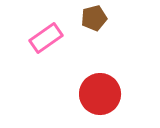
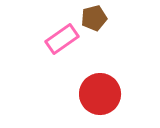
pink rectangle: moved 16 px right, 1 px down
